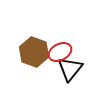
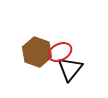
brown hexagon: moved 3 px right
